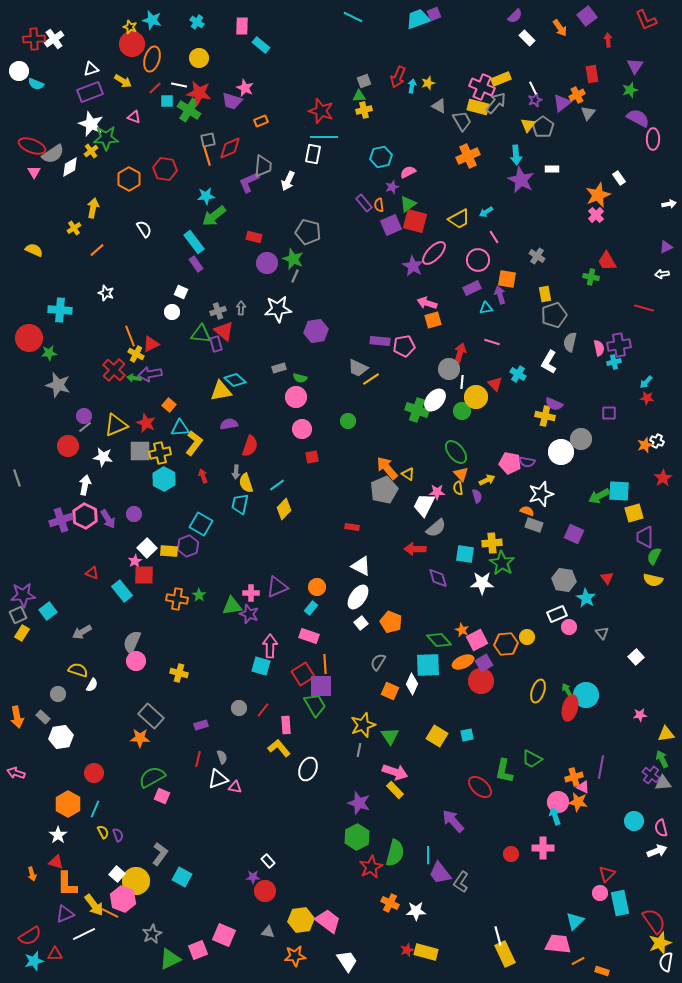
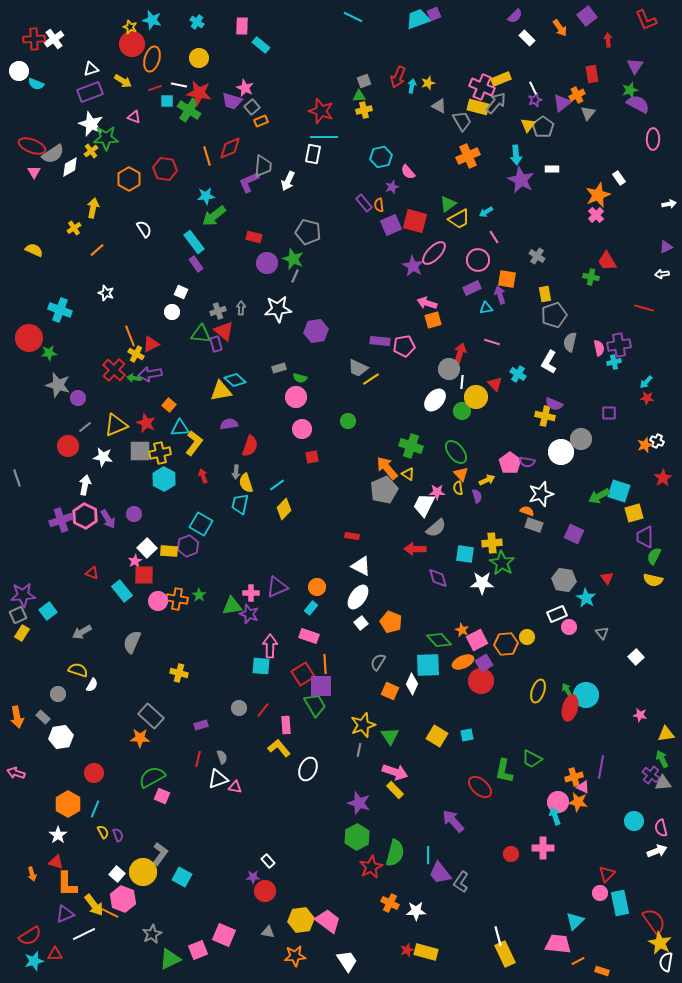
red line at (155, 88): rotated 24 degrees clockwise
purple semicircle at (638, 118): moved 14 px up
gray square at (208, 140): moved 44 px right, 33 px up; rotated 28 degrees counterclockwise
pink semicircle at (408, 172): rotated 105 degrees counterclockwise
green triangle at (408, 204): moved 40 px right
cyan cross at (60, 310): rotated 15 degrees clockwise
green cross at (417, 410): moved 6 px left, 36 px down
purple circle at (84, 416): moved 6 px left, 18 px up
pink pentagon at (510, 463): rotated 25 degrees clockwise
cyan square at (619, 491): rotated 15 degrees clockwise
red rectangle at (352, 527): moved 9 px down
pink circle at (136, 661): moved 22 px right, 60 px up
cyan square at (261, 666): rotated 12 degrees counterclockwise
pink star at (640, 715): rotated 16 degrees clockwise
yellow circle at (136, 881): moved 7 px right, 9 px up
yellow star at (660, 943): rotated 25 degrees counterclockwise
